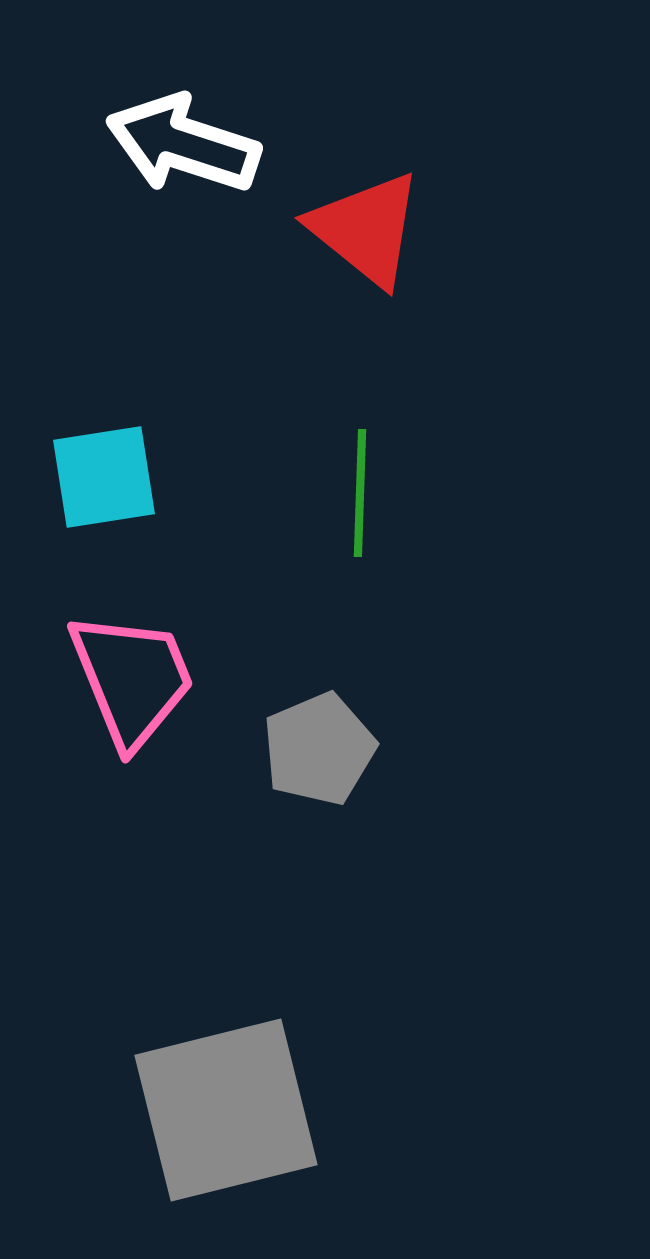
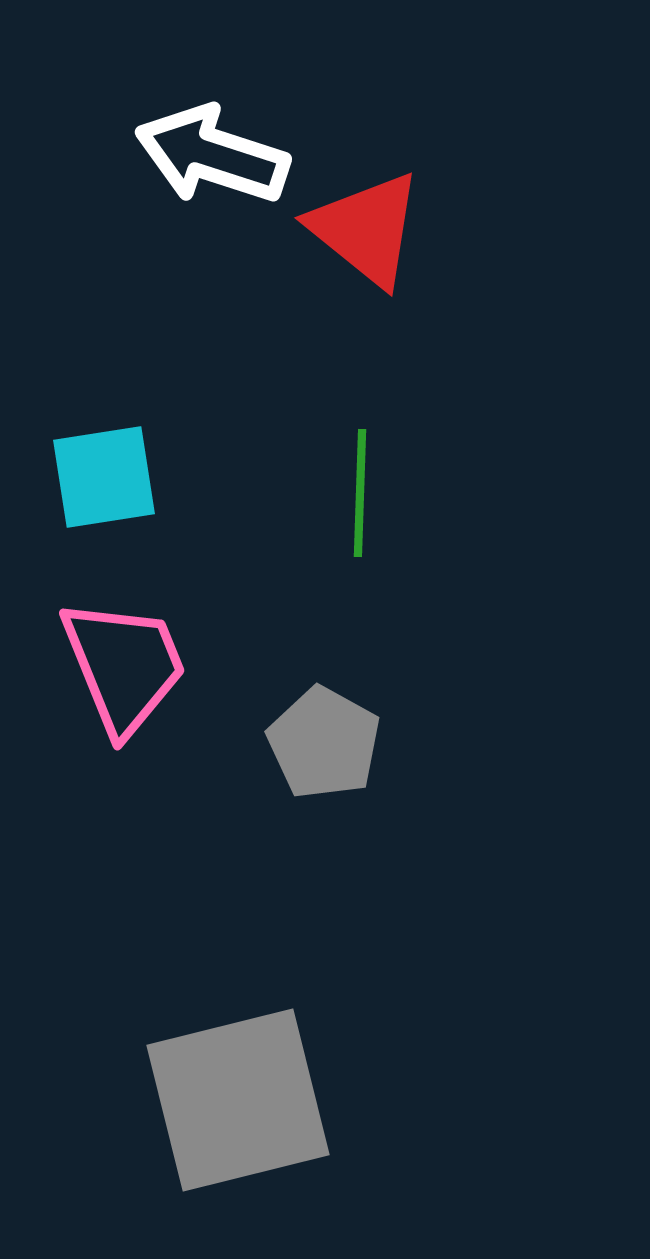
white arrow: moved 29 px right, 11 px down
pink trapezoid: moved 8 px left, 13 px up
gray pentagon: moved 5 px right, 6 px up; rotated 20 degrees counterclockwise
gray square: moved 12 px right, 10 px up
